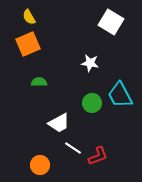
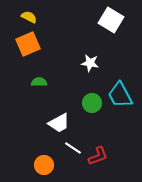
yellow semicircle: rotated 147 degrees clockwise
white square: moved 2 px up
orange circle: moved 4 px right
